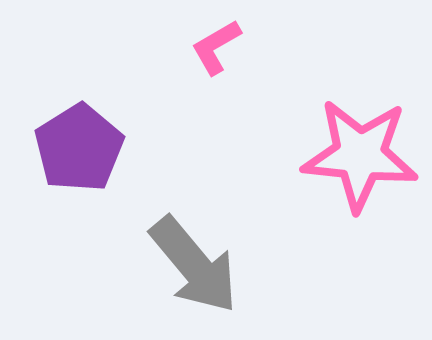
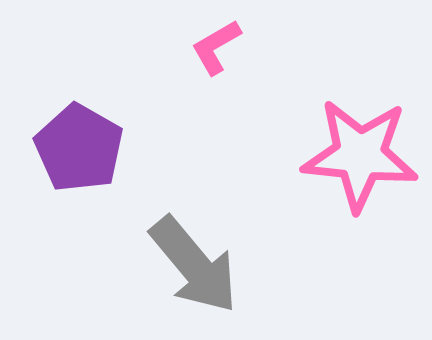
purple pentagon: rotated 10 degrees counterclockwise
